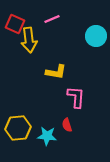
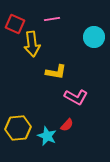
pink line: rotated 14 degrees clockwise
cyan circle: moved 2 px left, 1 px down
yellow arrow: moved 3 px right, 4 px down
pink L-shape: rotated 115 degrees clockwise
red semicircle: rotated 120 degrees counterclockwise
cyan star: rotated 18 degrees clockwise
